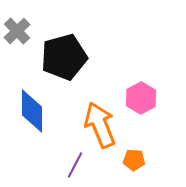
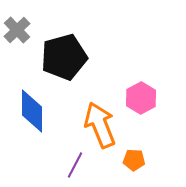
gray cross: moved 1 px up
